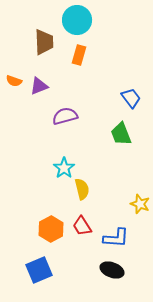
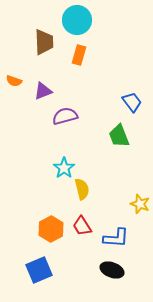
purple triangle: moved 4 px right, 5 px down
blue trapezoid: moved 1 px right, 4 px down
green trapezoid: moved 2 px left, 2 px down
